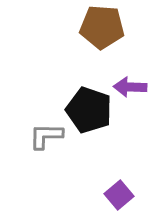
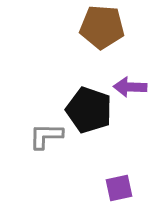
purple square: moved 7 px up; rotated 28 degrees clockwise
